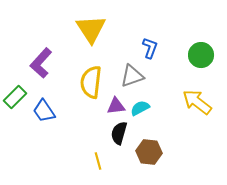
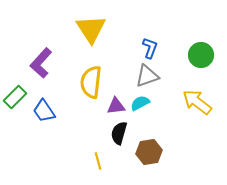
gray triangle: moved 15 px right
cyan semicircle: moved 5 px up
brown hexagon: rotated 15 degrees counterclockwise
